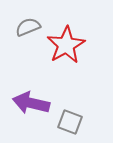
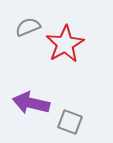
red star: moved 1 px left, 1 px up
